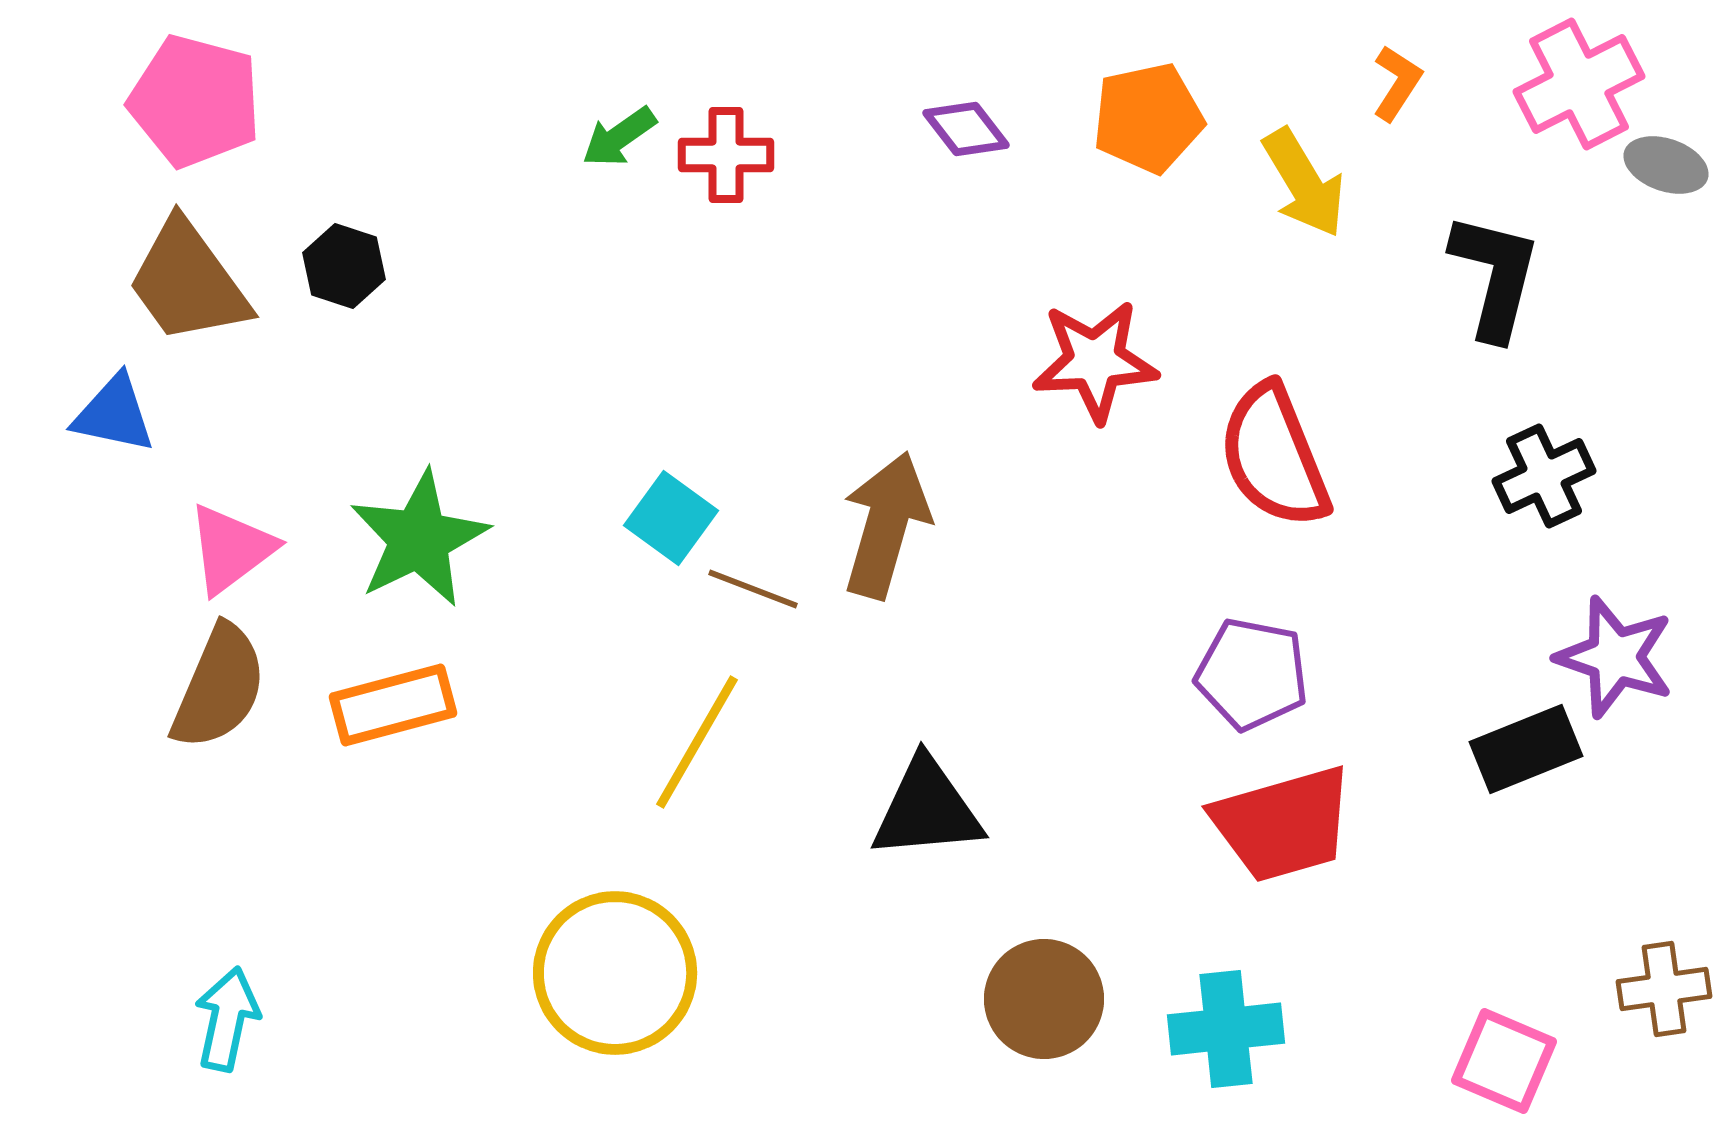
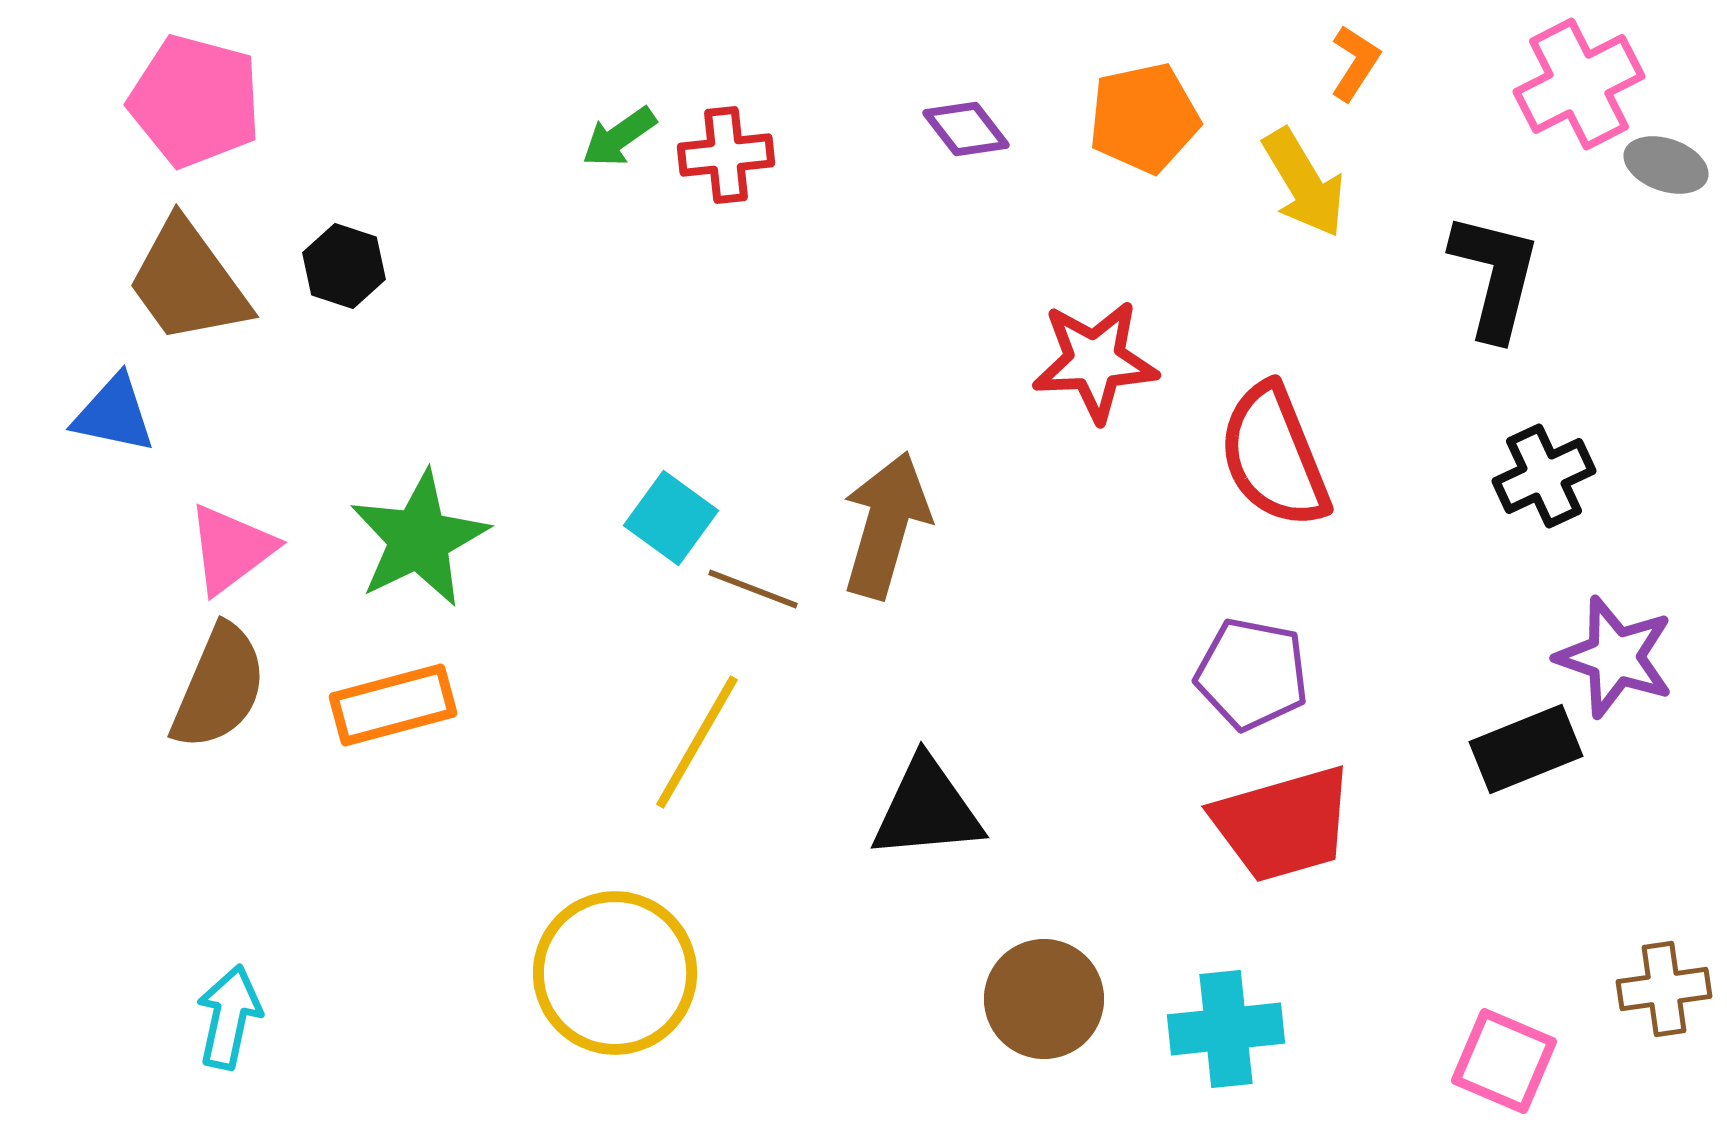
orange L-shape: moved 42 px left, 20 px up
orange pentagon: moved 4 px left
red cross: rotated 6 degrees counterclockwise
cyan arrow: moved 2 px right, 2 px up
